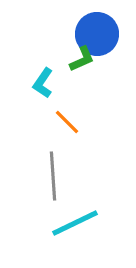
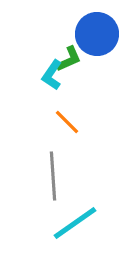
green L-shape: moved 13 px left
cyan L-shape: moved 9 px right, 8 px up
cyan line: rotated 9 degrees counterclockwise
